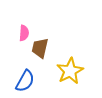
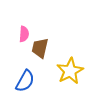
pink semicircle: moved 1 px down
